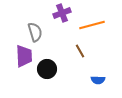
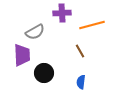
purple cross: rotated 18 degrees clockwise
gray semicircle: rotated 78 degrees clockwise
purple trapezoid: moved 2 px left, 1 px up
black circle: moved 3 px left, 4 px down
blue semicircle: moved 17 px left, 2 px down; rotated 96 degrees clockwise
